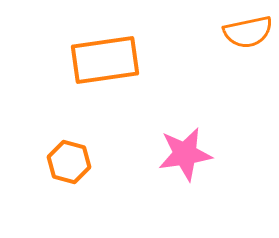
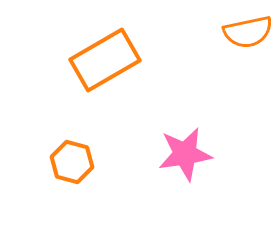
orange rectangle: rotated 22 degrees counterclockwise
orange hexagon: moved 3 px right
